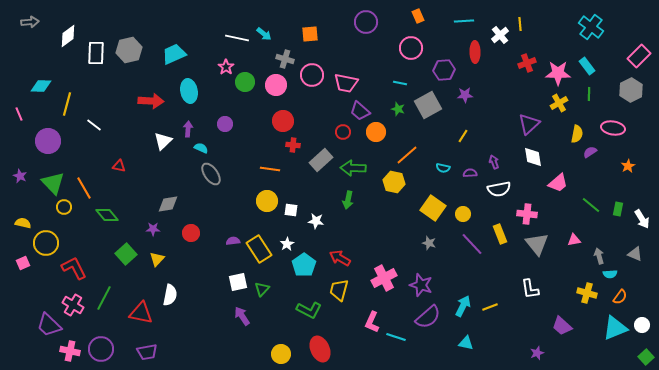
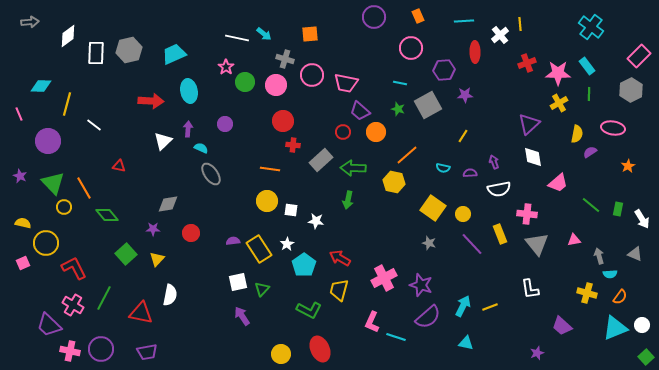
purple circle at (366, 22): moved 8 px right, 5 px up
